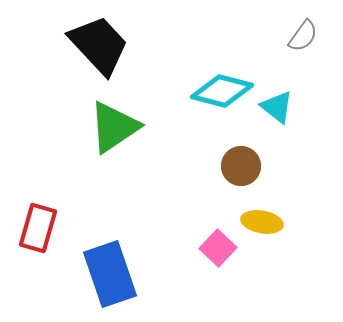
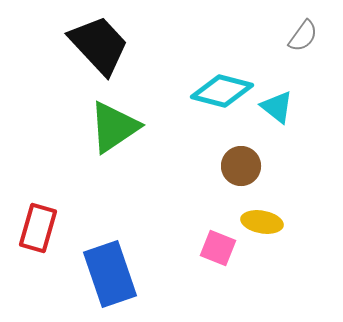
pink square: rotated 21 degrees counterclockwise
